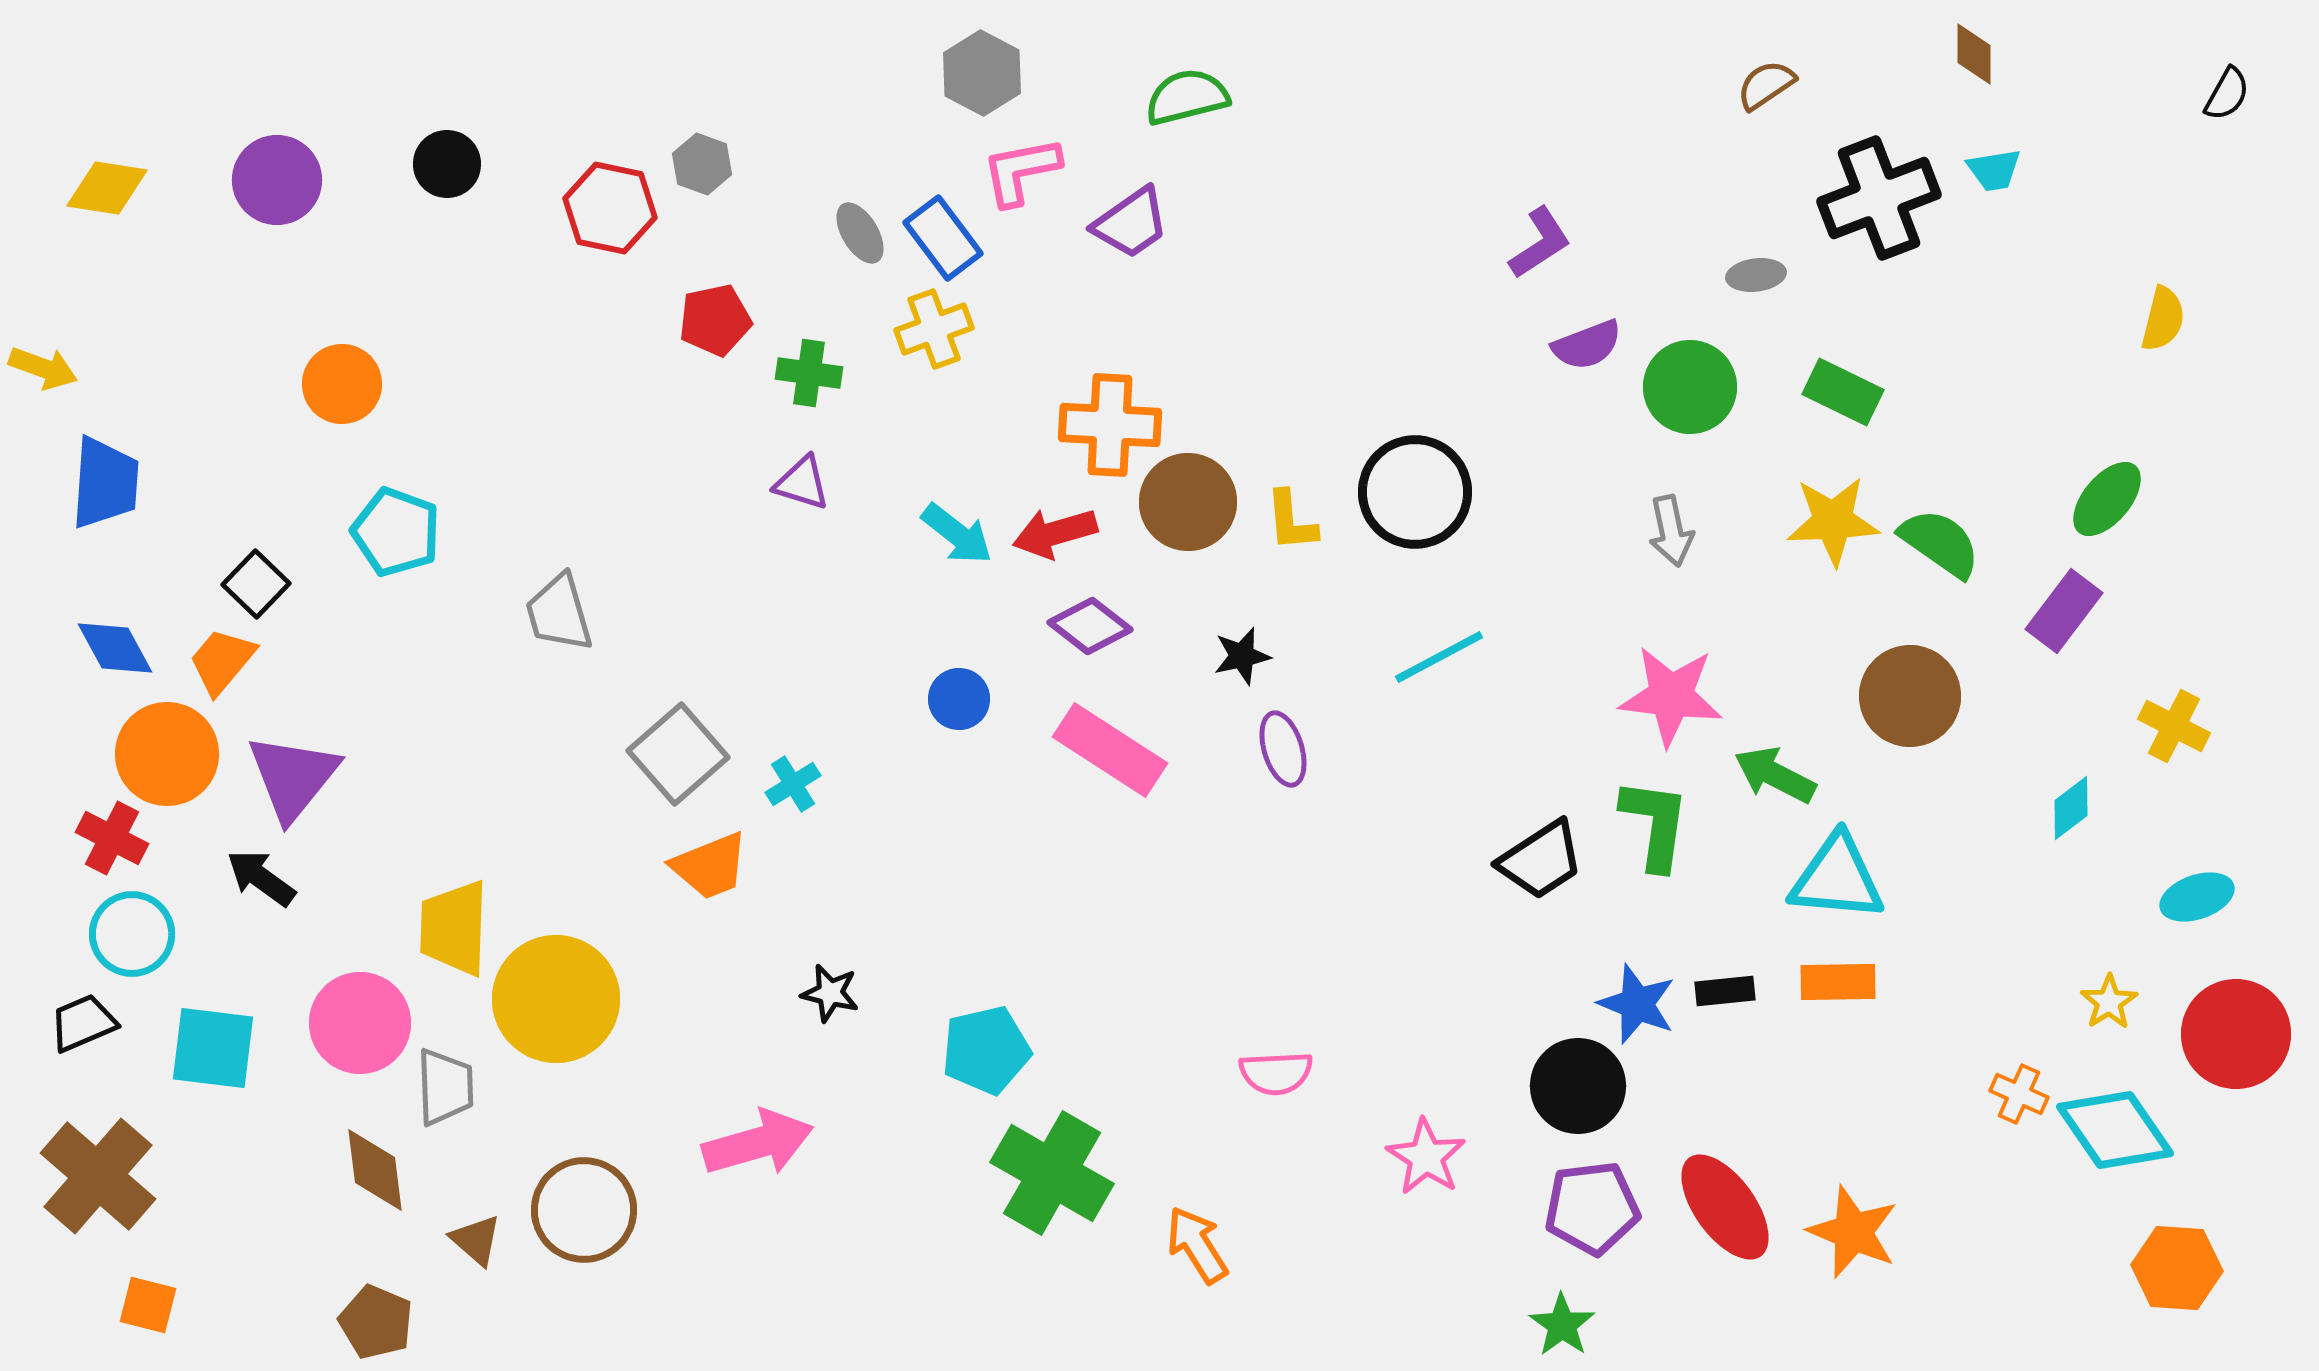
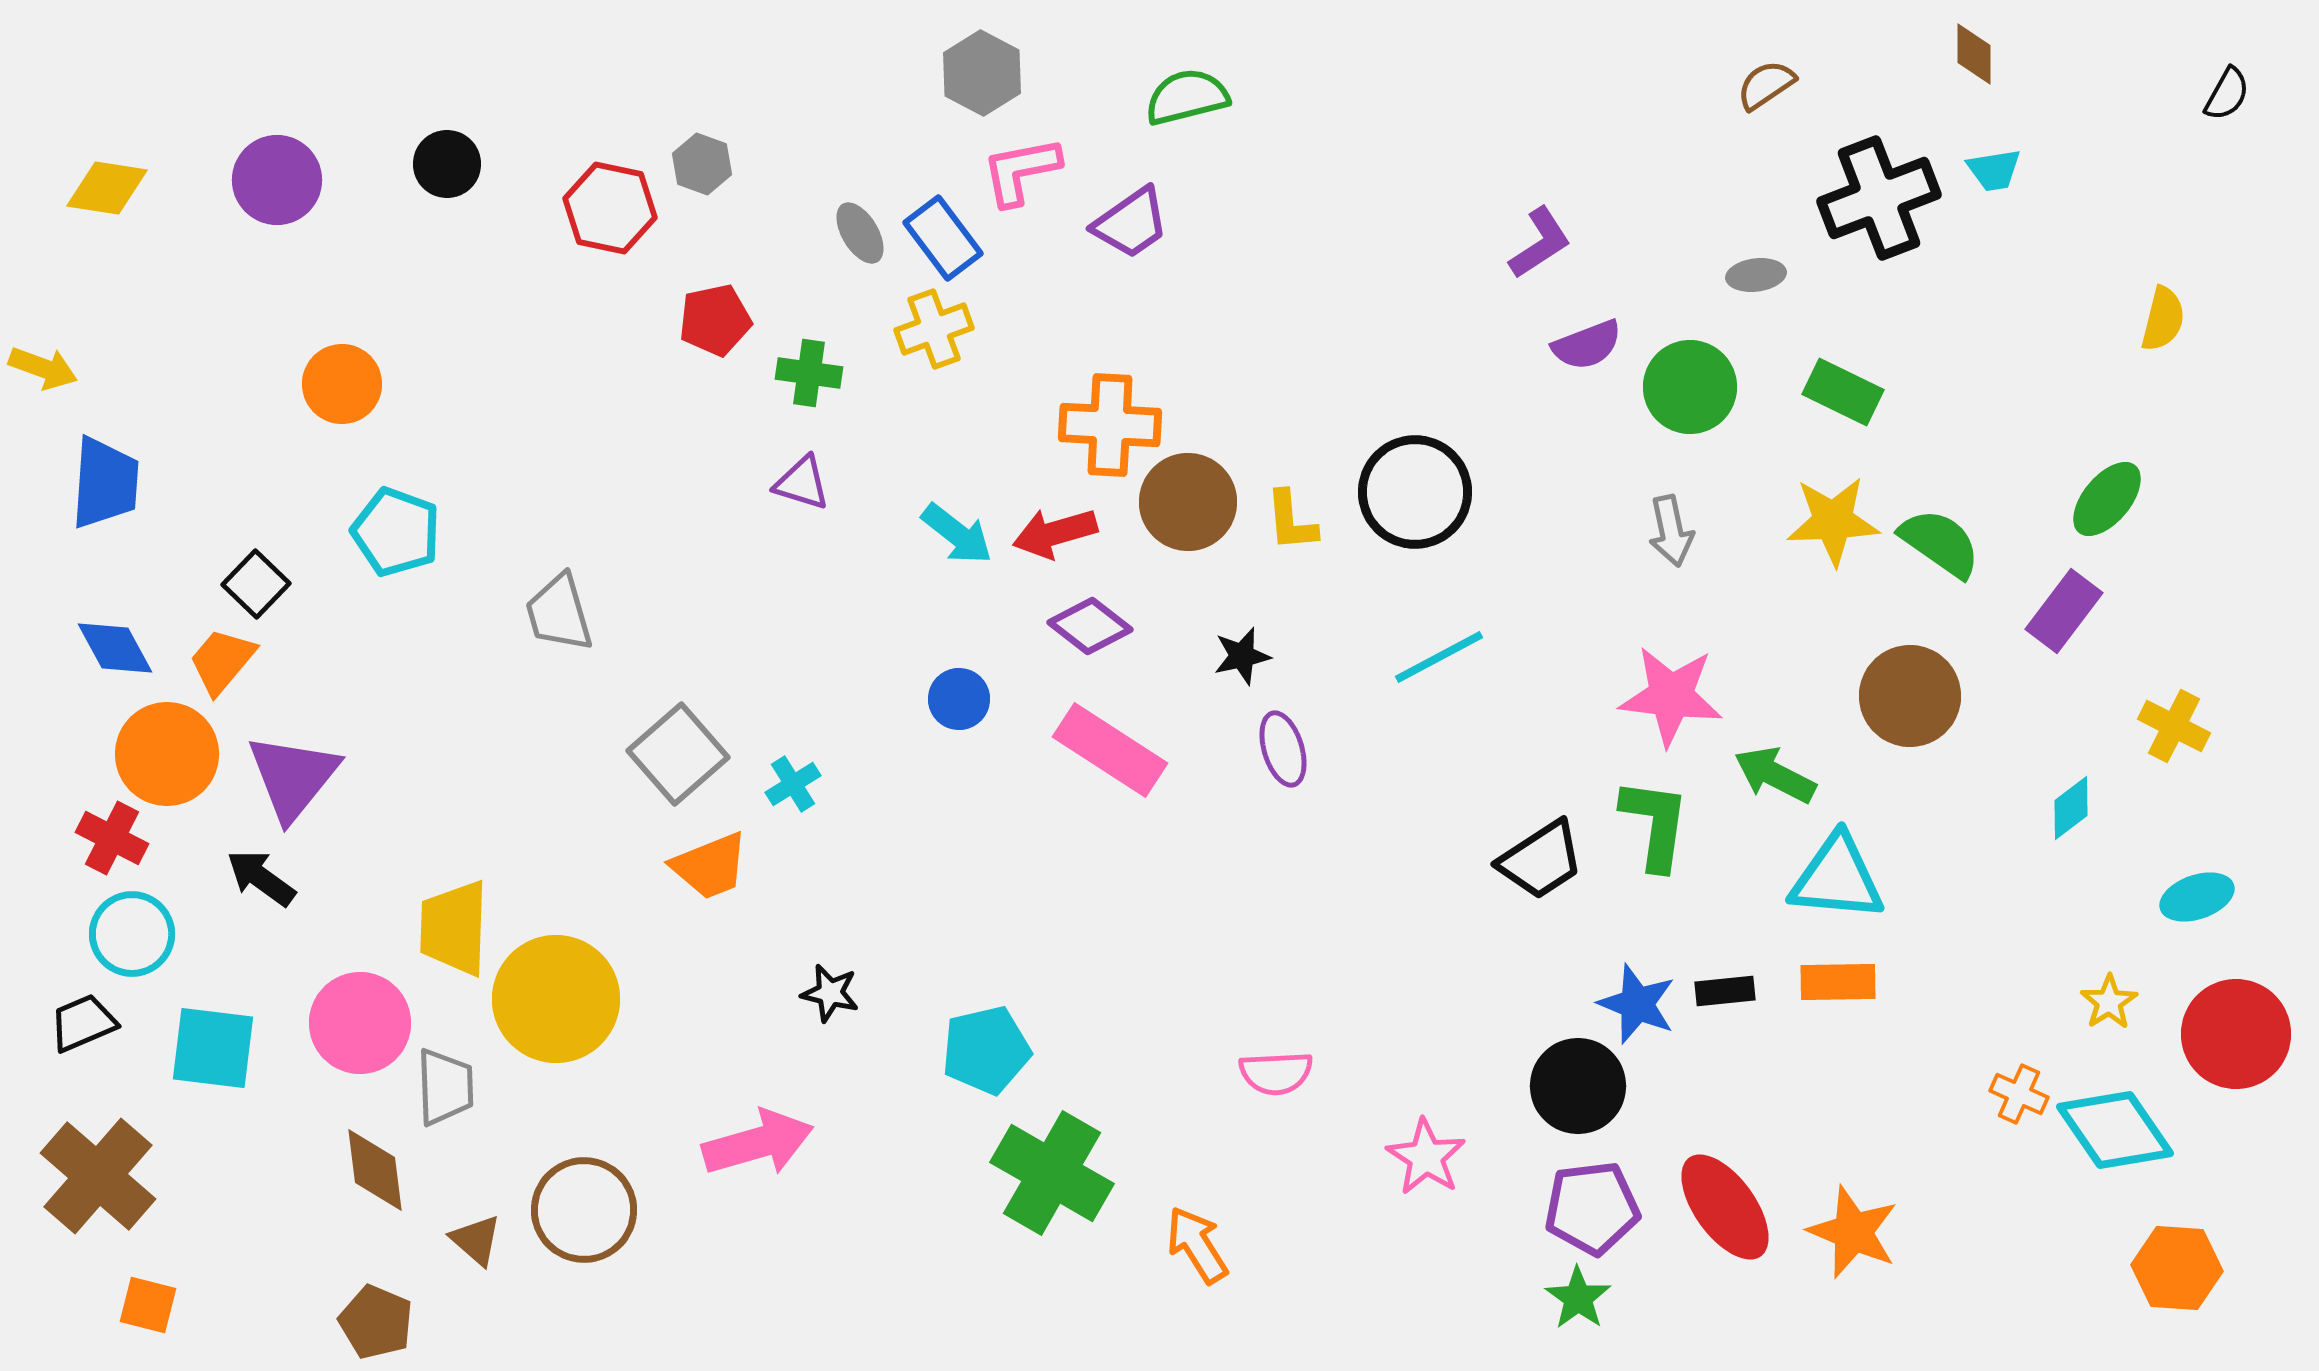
green star at (1562, 1325): moved 16 px right, 27 px up
